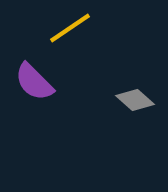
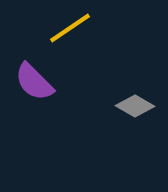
gray diamond: moved 6 px down; rotated 12 degrees counterclockwise
